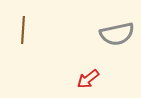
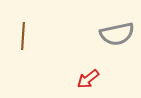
brown line: moved 6 px down
